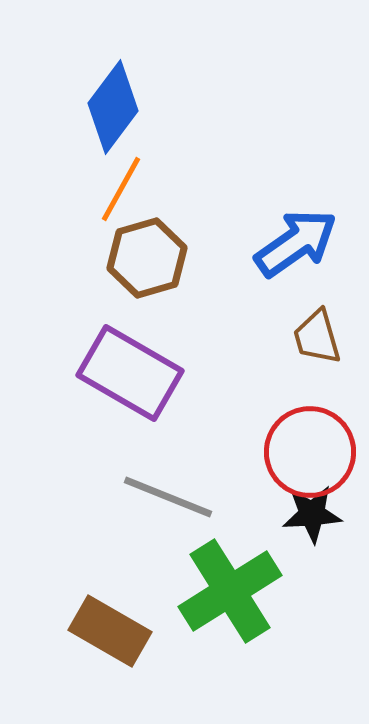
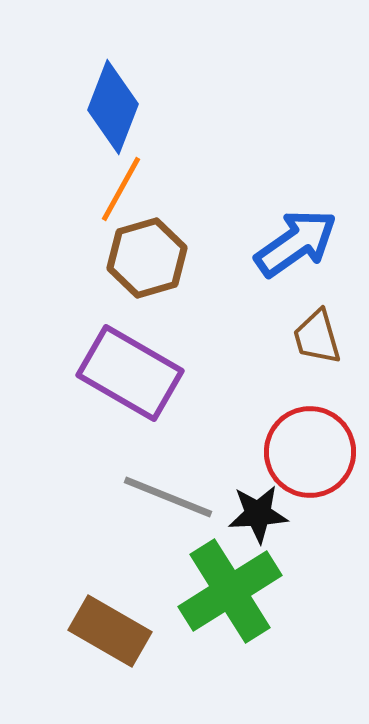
blue diamond: rotated 16 degrees counterclockwise
black star: moved 54 px left
